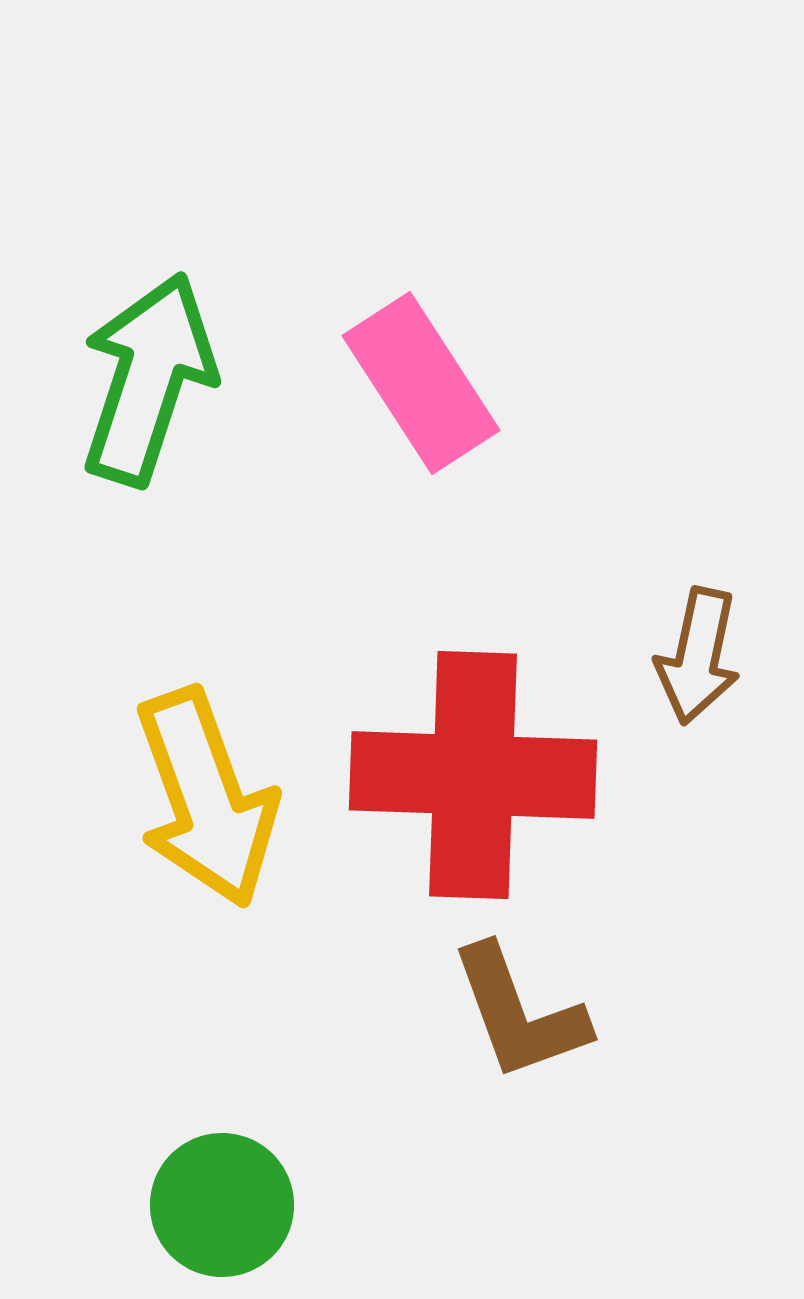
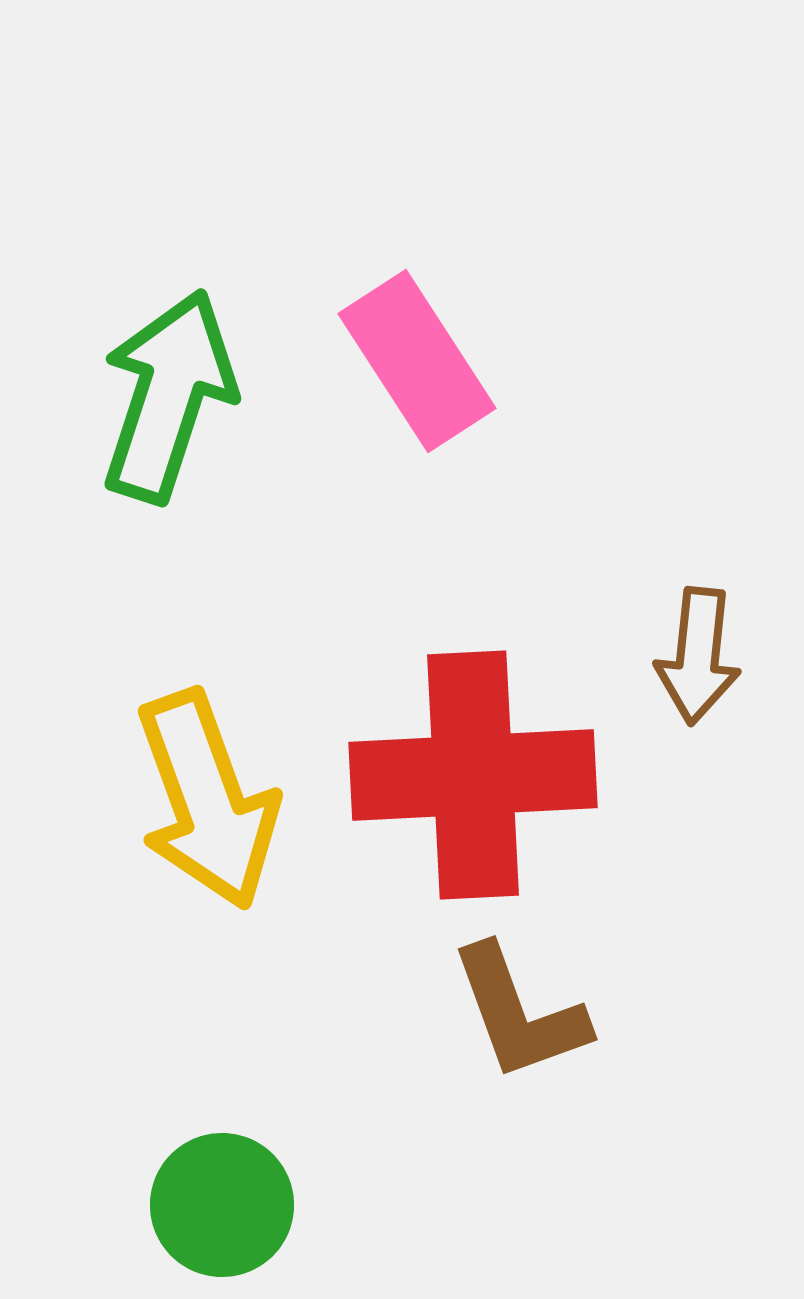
green arrow: moved 20 px right, 17 px down
pink rectangle: moved 4 px left, 22 px up
brown arrow: rotated 6 degrees counterclockwise
red cross: rotated 5 degrees counterclockwise
yellow arrow: moved 1 px right, 2 px down
